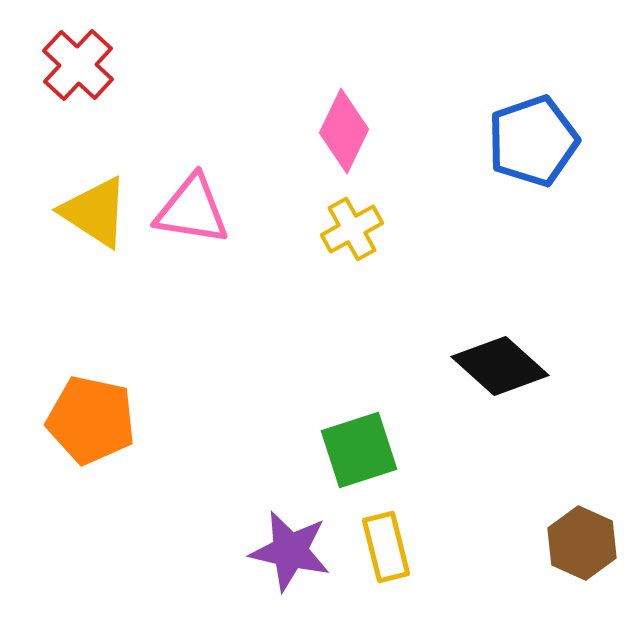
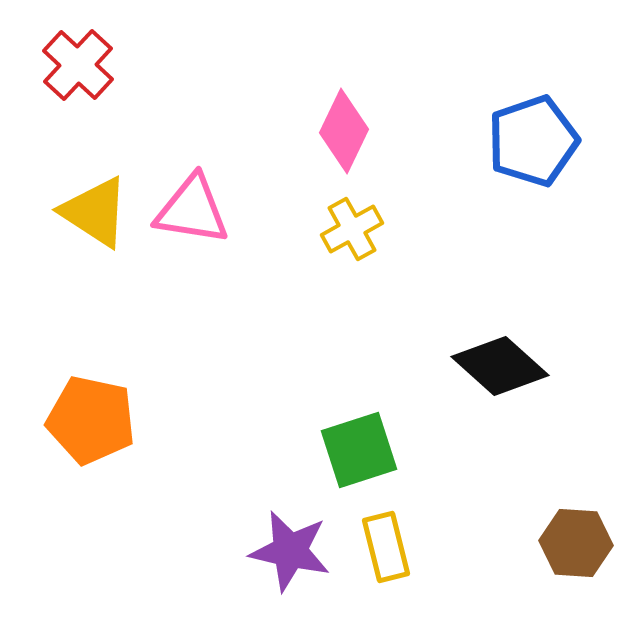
brown hexagon: moved 6 px left; rotated 20 degrees counterclockwise
